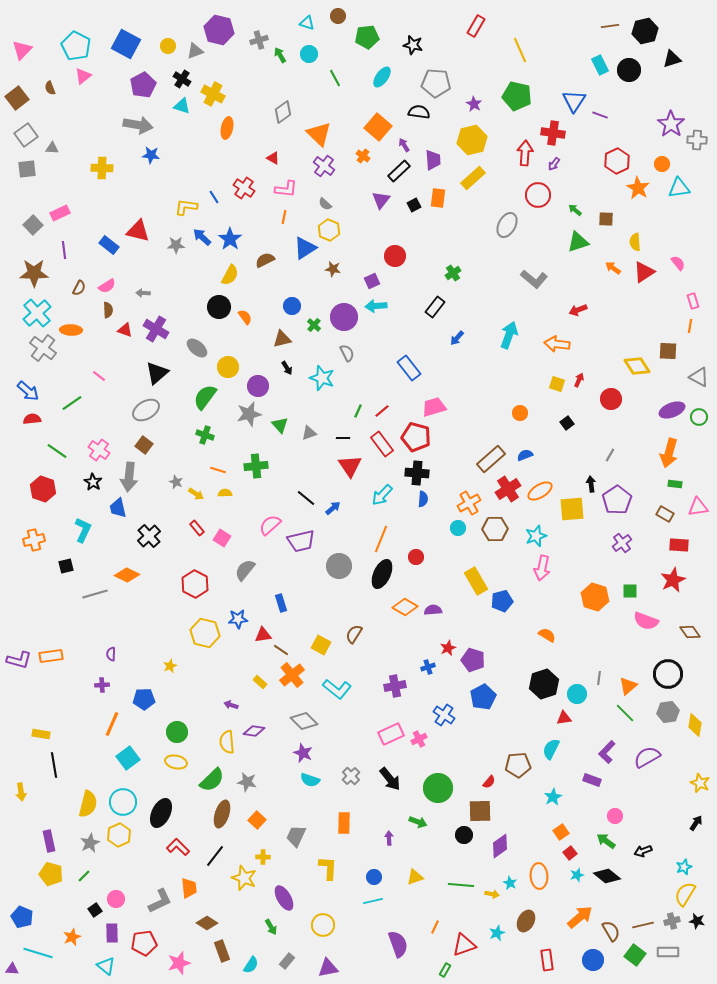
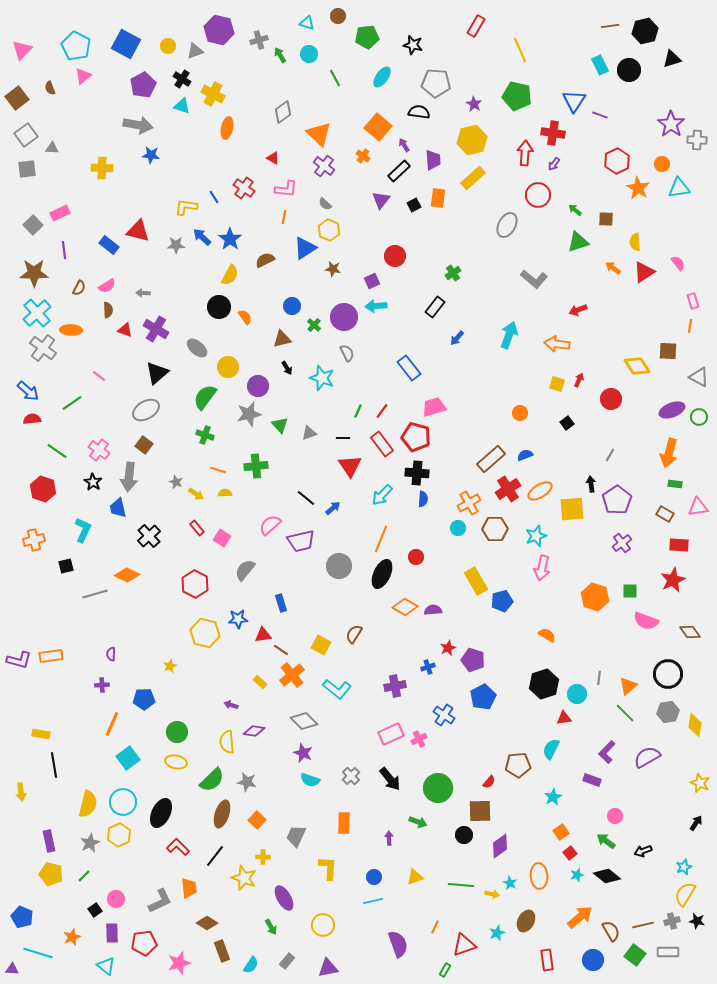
red line at (382, 411): rotated 14 degrees counterclockwise
